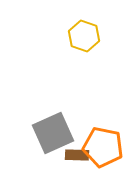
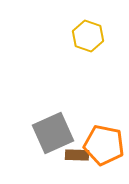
yellow hexagon: moved 4 px right
orange pentagon: moved 1 px right, 2 px up
